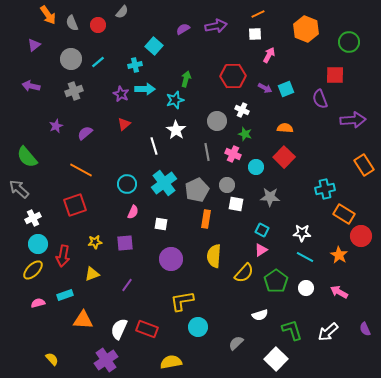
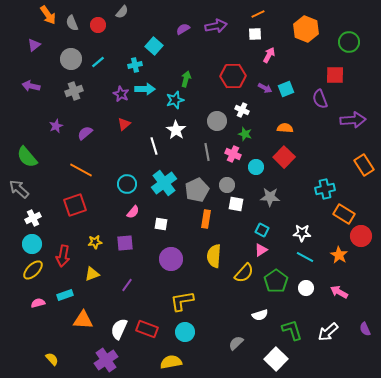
pink semicircle at (133, 212): rotated 16 degrees clockwise
cyan circle at (38, 244): moved 6 px left
cyan circle at (198, 327): moved 13 px left, 5 px down
